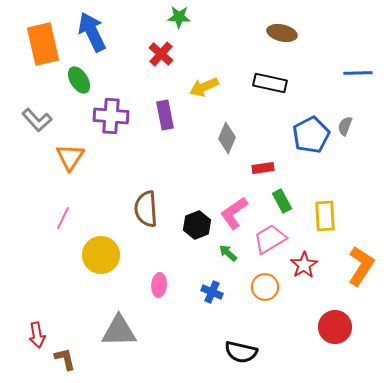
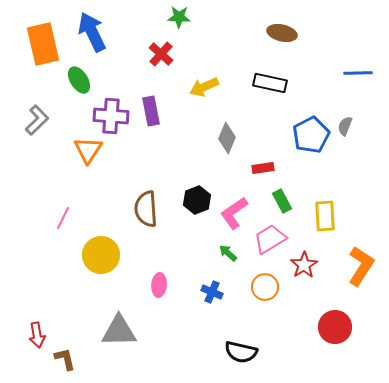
purple rectangle: moved 14 px left, 4 px up
gray L-shape: rotated 92 degrees counterclockwise
orange triangle: moved 18 px right, 7 px up
black hexagon: moved 25 px up
